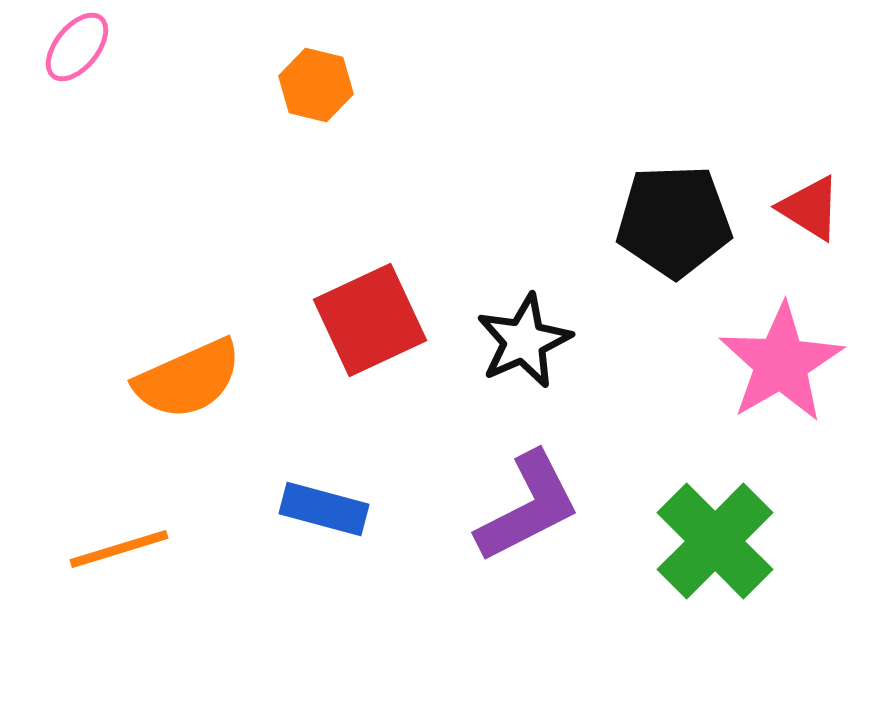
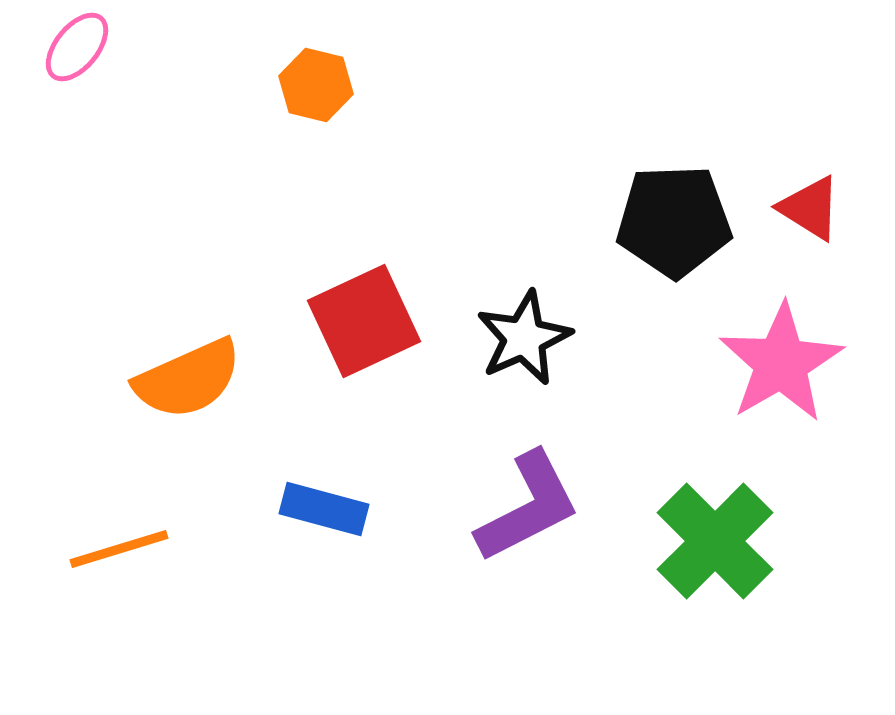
red square: moved 6 px left, 1 px down
black star: moved 3 px up
